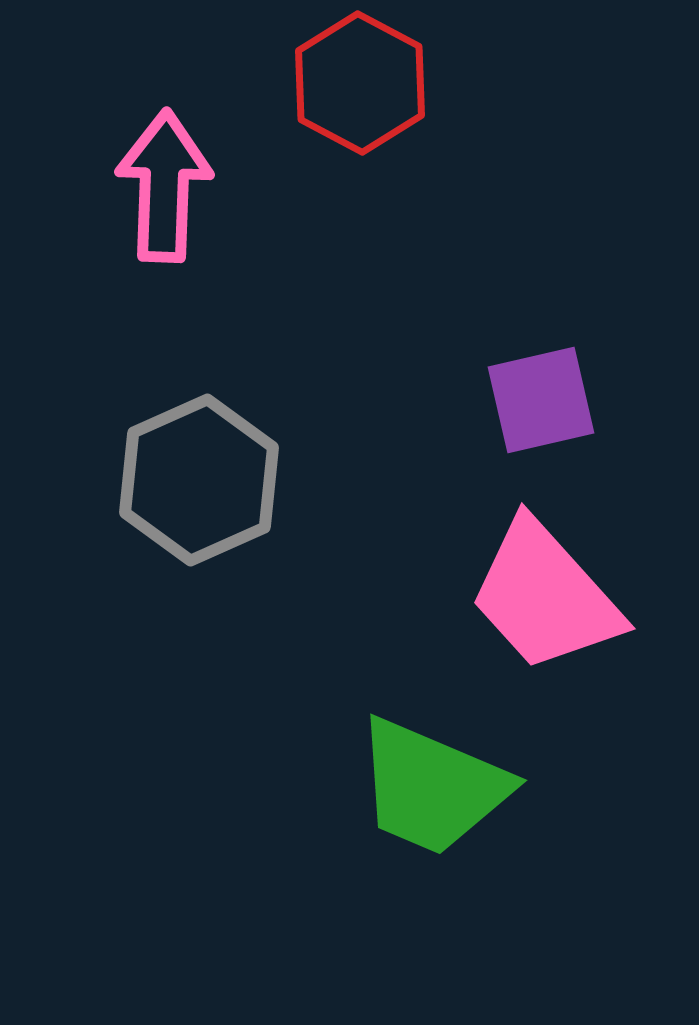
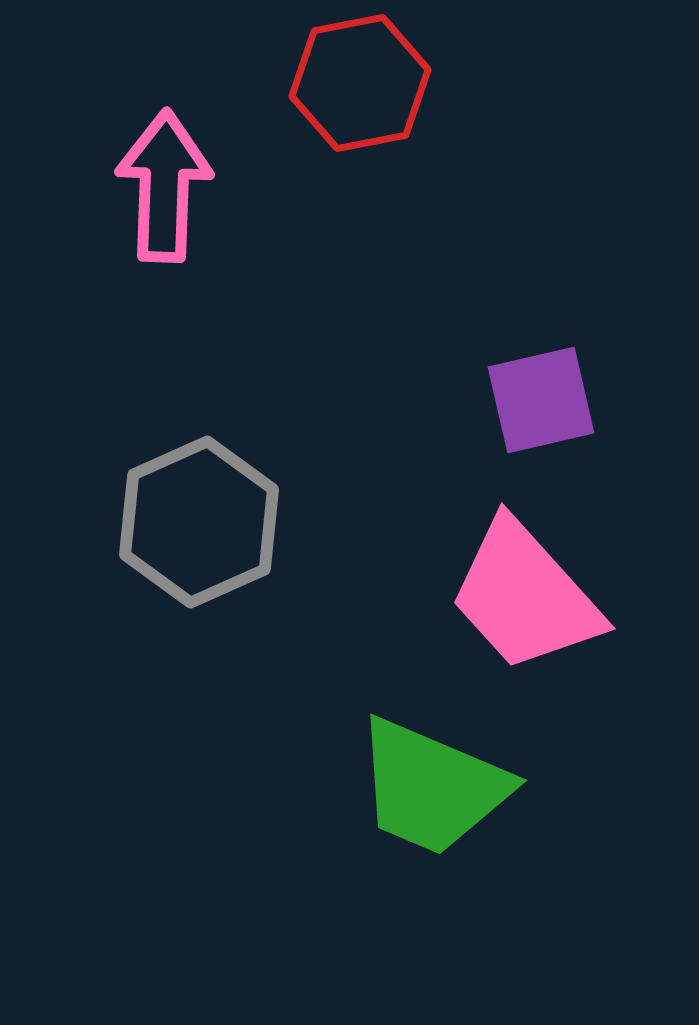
red hexagon: rotated 21 degrees clockwise
gray hexagon: moved 42 px down
pink trapezoid: moved 20 px left
